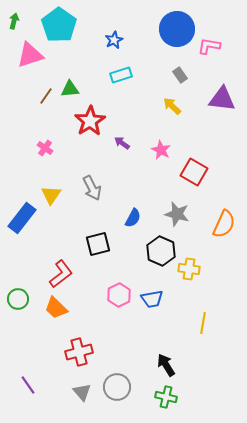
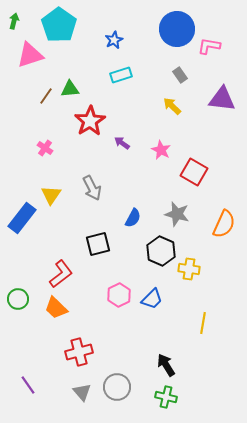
blue trapezoid: rotated 35 degrees counterclockwise
